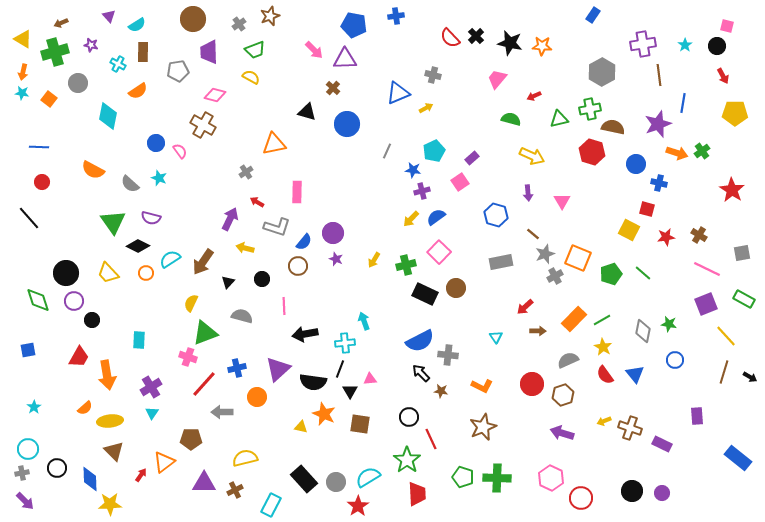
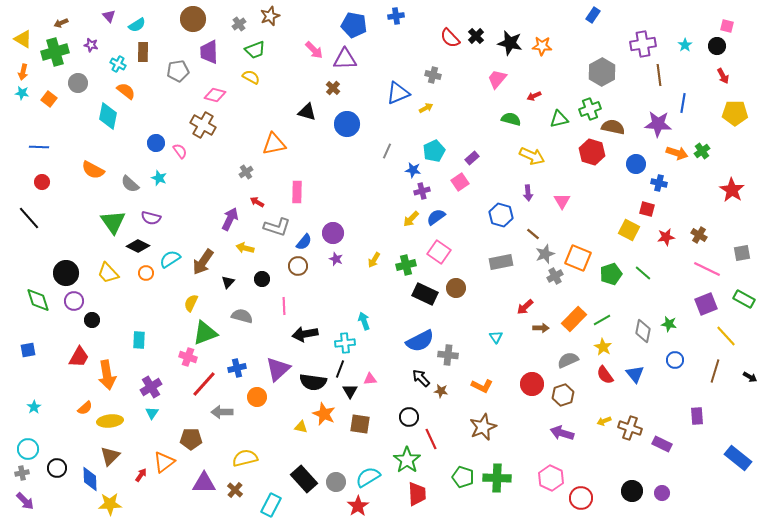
orange semicircle at (138, 91): moved 12 px left; rotated 108 degrees counterclockwise
green cross at (590, 109): rotated 10 degrees counterclockwise
purple star at (658, 124): rotated 24 degrees clockwise
blue hexagon at (496, 215): moved 5 px right
pink square at (439, 252): rotated 10 degrees counterclockwise
brown arrow at (538, 331): moved 3 px right, 3 px up
brown line at (724, 372): moved 9 px left, 1 px up
black arrow at (421, 373): moved 5 px down
brown triangle at (114, 451): moved 4 px left, 5 px down; rotated 30 degrees clockwise
brown cross at (235, 490): rotated 21 degrees counterclockwise
